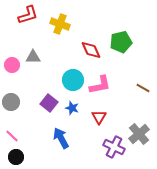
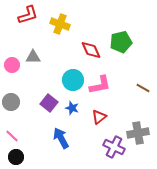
red triangle: rotated 21 degrees clockwise
gray cross: moved 1 px left, 1 px up; rotated 30 degrees clockwise
